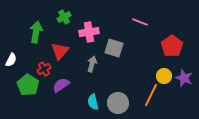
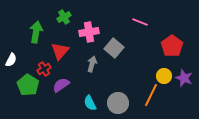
gray square: rotated 24 degrees clockwise
cyan semicircle: moved 3 px left, 1 px down; rotated 14 degrees counterclockwise
